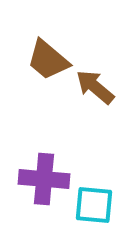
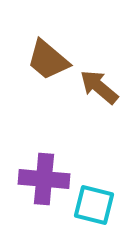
brown arrow: moved 4 px right
cyan square: rotated 9 degrees clockwise
